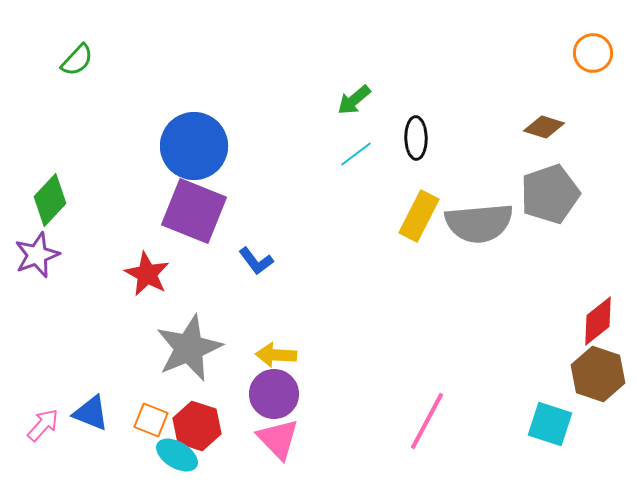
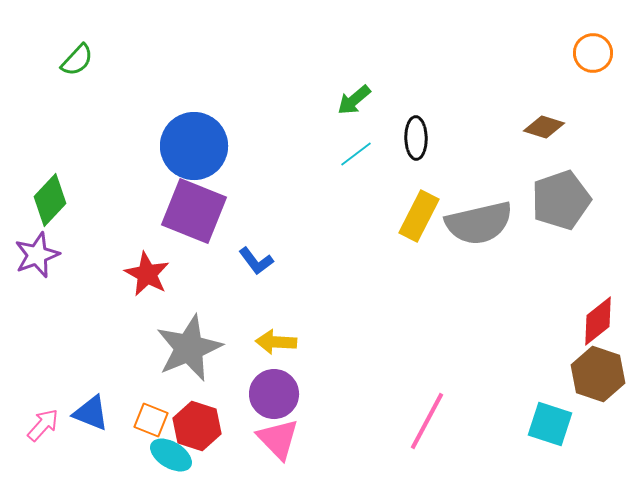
gray pentagon: moved 11 px right, 6 px down
gray semicircle: rotated 8 degrees counterclockwise
yellow arrow: moved 13 px up
cyan ellipse: moved 6 px left
